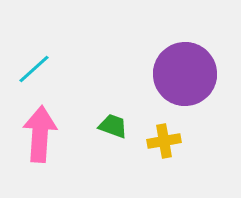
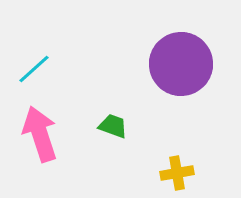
purple circle: moved 4 px left, 10 px up
pink arrow: rotated 22 degrees counterclockwise
yellow cross: moved 13 px right, 32 px down
